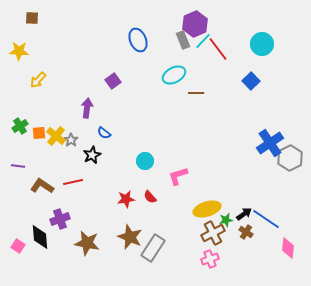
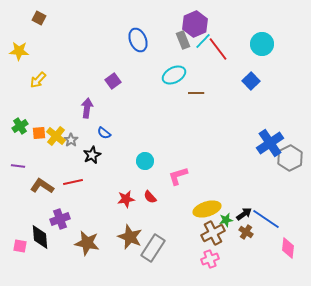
brown square at (32, 18): moved 7 px right; rotated 24 degrees clockwise
pink square at (18, 246): moved 2 px right; rotated 24 degrees counterclockwise
